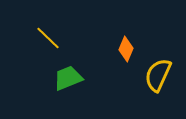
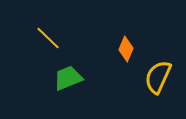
yellow semicircle: moved 2 px down
